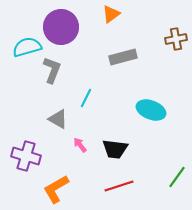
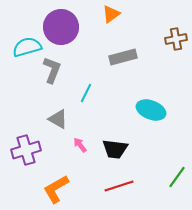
cyan line: moved 5 px up
purple cross: moved 6 px up; rotated 32 degrees counterclockwise
